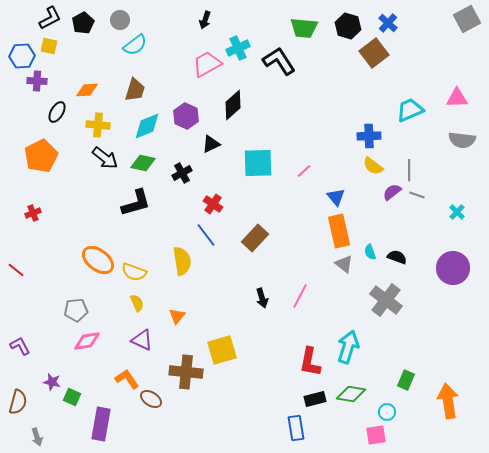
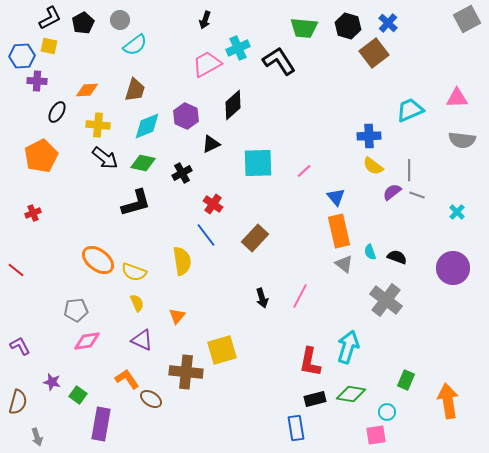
green square at (72, 397): moved 6 px right, 2 px up; rotated 12 degrees clockwise
